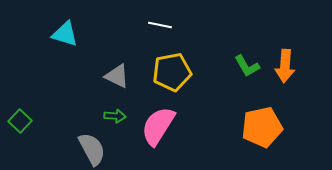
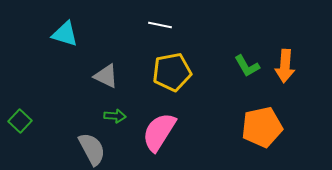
gray triangle: moved 11 px left
pink semicircle: moved 1 px right, 6 px down
